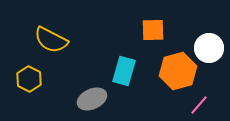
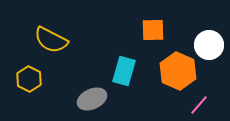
white circle: moved 3 px up
orange hexagon: rotated 21 degrees counterclockwise
